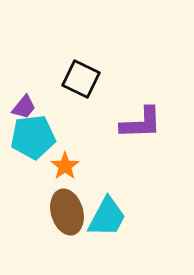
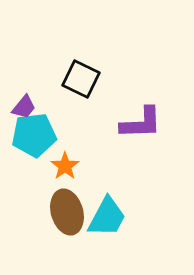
cyan pentagon: moved 1 px right, 2 px up
